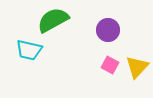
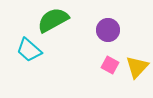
cyan trapezoid: rotated 28 degrees clockwise
